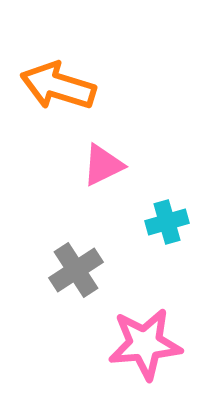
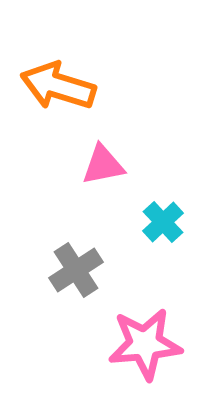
pink triangle: rotated 15 degrees clockwise
cyan cross: moved 4 px left; rotated 27 degrees counterclockwise
